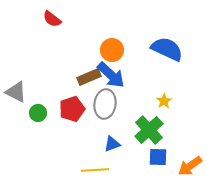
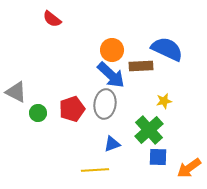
brown rectangle: moved 52 px right, 11 px up; rotated 20 degrees clockwise
yellow star: rotated 21 degrees clockwise
orange arrow: moved 1 px left, 2 px down
